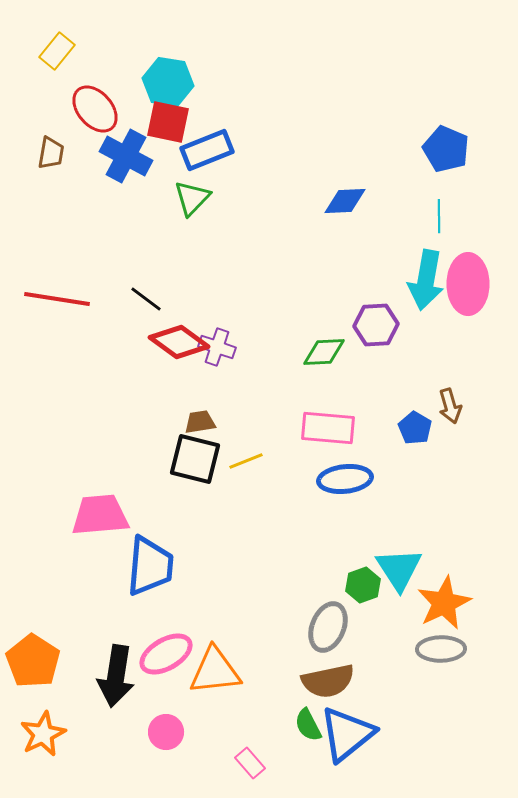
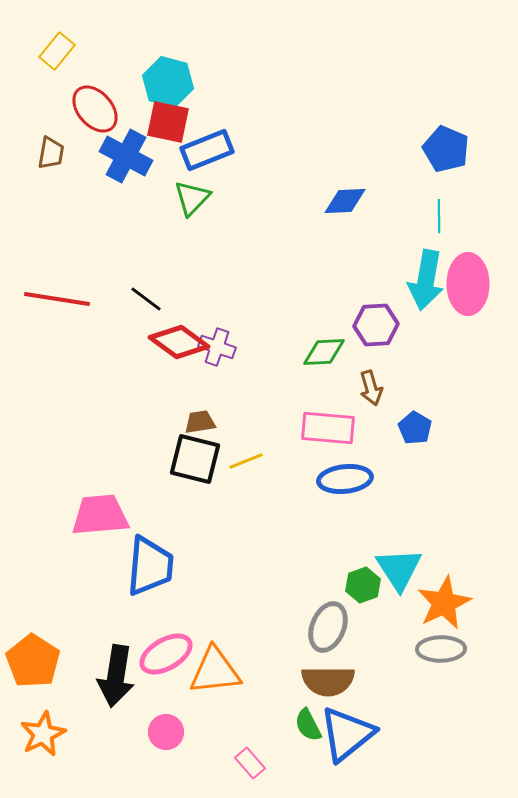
cyan hexagon at (168, 82): rotated 6 degrees clockwise
brown arrow at (450, 406): moved 79 px left, 18 px up
brown semicircle at (328, 681): rotated 12 degrees clockwise
